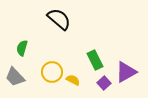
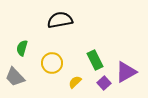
black semicircle: moved 1 px right, 1 px down; rotated 50 degrees counterclockwise
yellow circle: moved 9 px up
yellow semicircle: moved 2 px right, 2 px down; rotated 72 degrees counterclockwise
